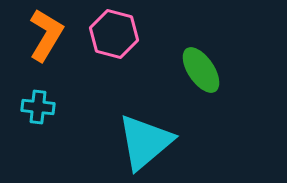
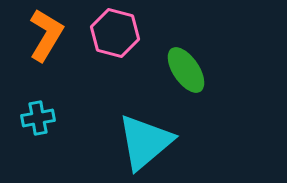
pink hexagon: moved 1 px right, 1 px up
green ellipse: moved 15 px left
cyan cross: moved 11 px down; rotated 16 degrees counterclockwise
